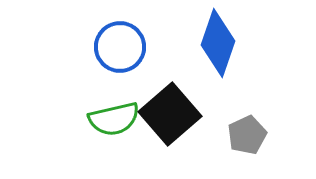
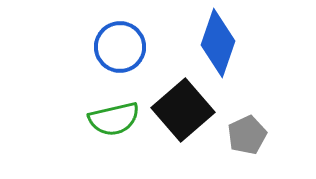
black square: moved 13 px right, 4 px up
